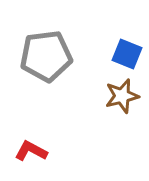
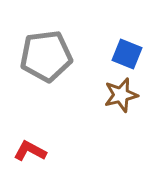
brown star: moved 1 px left, 1 px up
red L-shape: moved 1 px left
